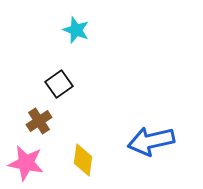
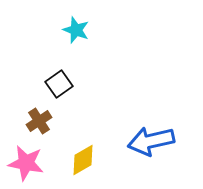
yellow diamond: rotated 52 degrees clockwise
